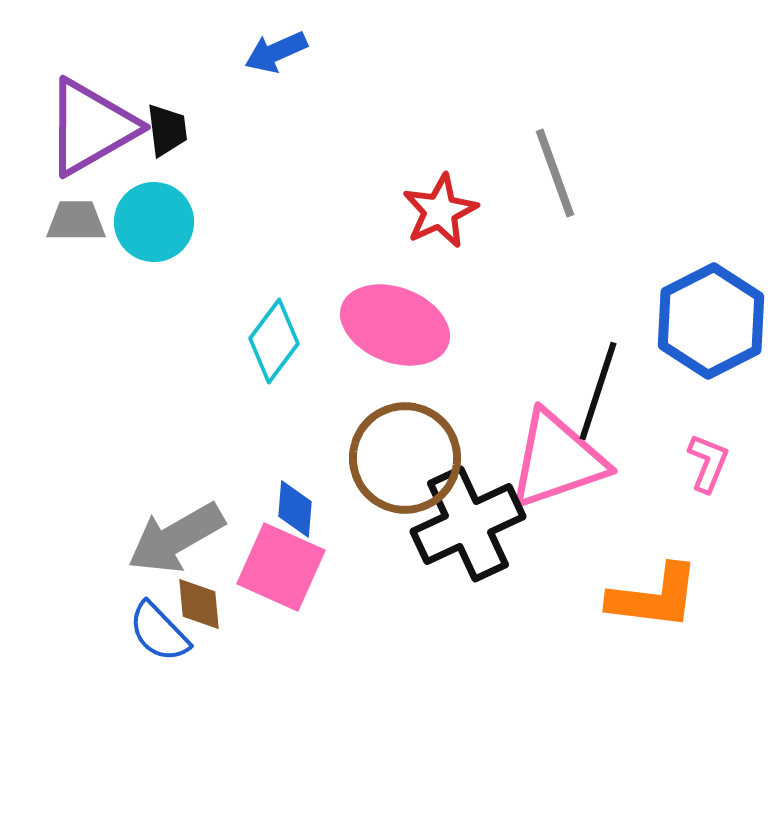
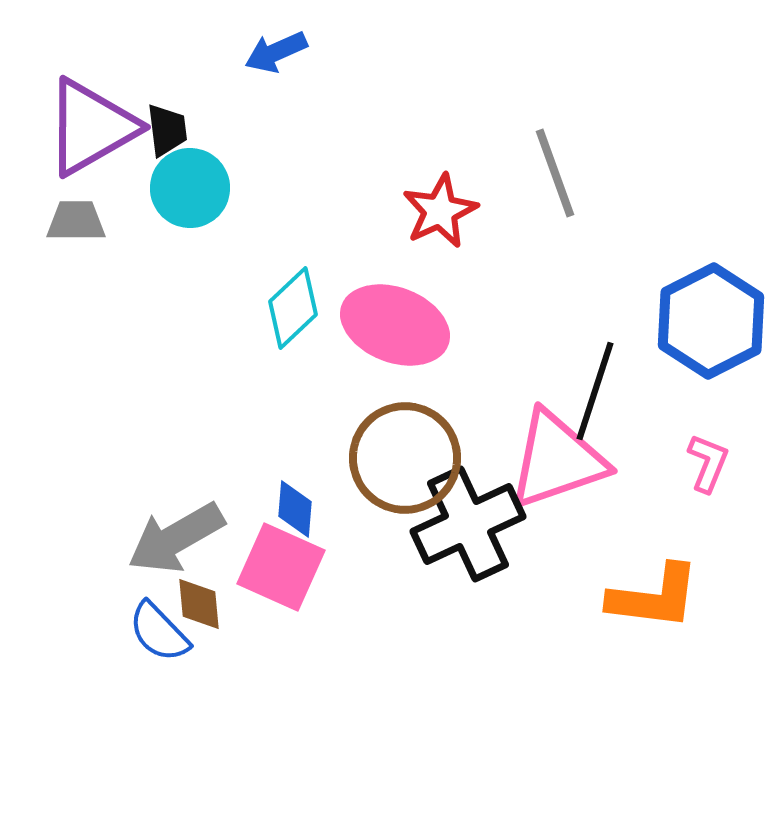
cyan circle: moved 36 px right, 34 px up
cyan diamond: moved 19 px right, 33 px up; rotated 10 degrees clockwise
black line: moved 3 px left
